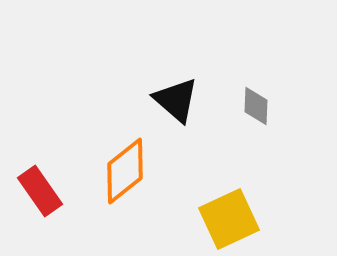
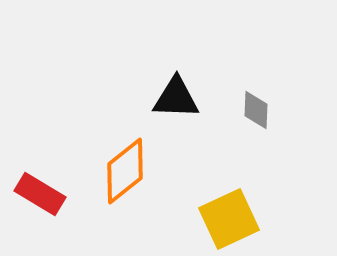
black triangle: moved 2 px up; rotated 39 degrees counterclockwise
gray diamond: moved 4 px down
red rectangle: moved 3 px down; rotated 24 degrees counterclockwise
